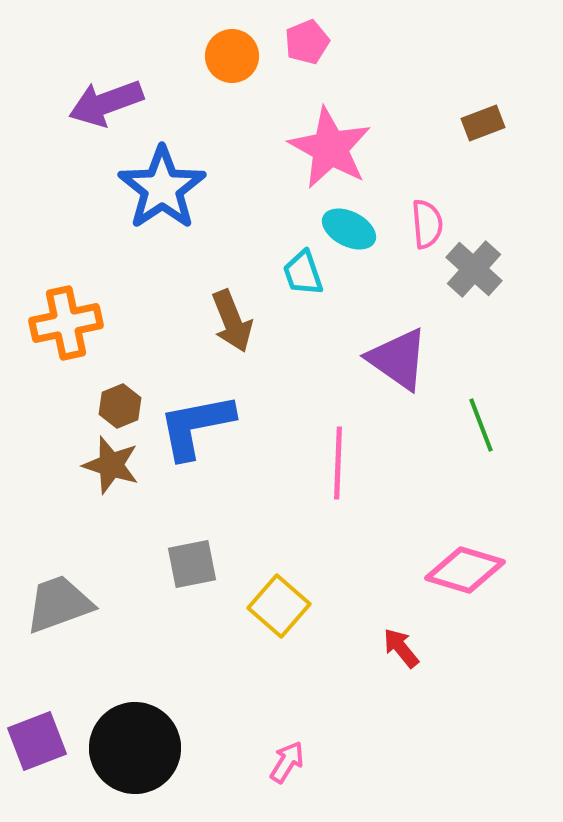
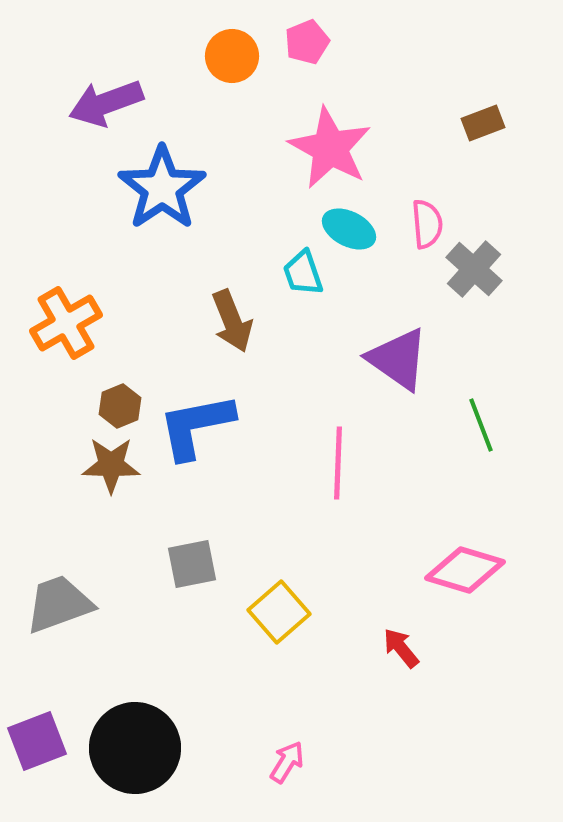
orange cross: rotated 18 degrees counterclockwise
brown star: rotated 16 degrees counterclockwise
yellow square: moved 6 px down; rotated 8 degrees clockwise
